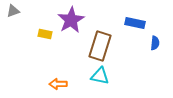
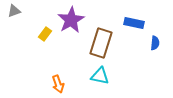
gray triangle: moved 1 px right
blue rectangle: moved 1 px left
yellow rectangle: rotated 64 degrees counterclockwise
brown rectangle: moved 1 px right, 3 px up
orange arrow: rotated 108 degrees counterclockwise
